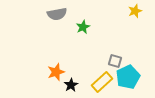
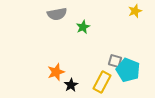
cyan pentagon: moved 7 px up; rotated 25 degrees counterclockwise
yellow rectangle: rotated 20 degrees counterclockwise
